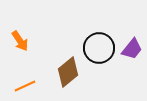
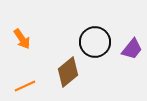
orange arrow: moved 2 px right, 2 px up
black circle: moved 4 px left, 6 px up
